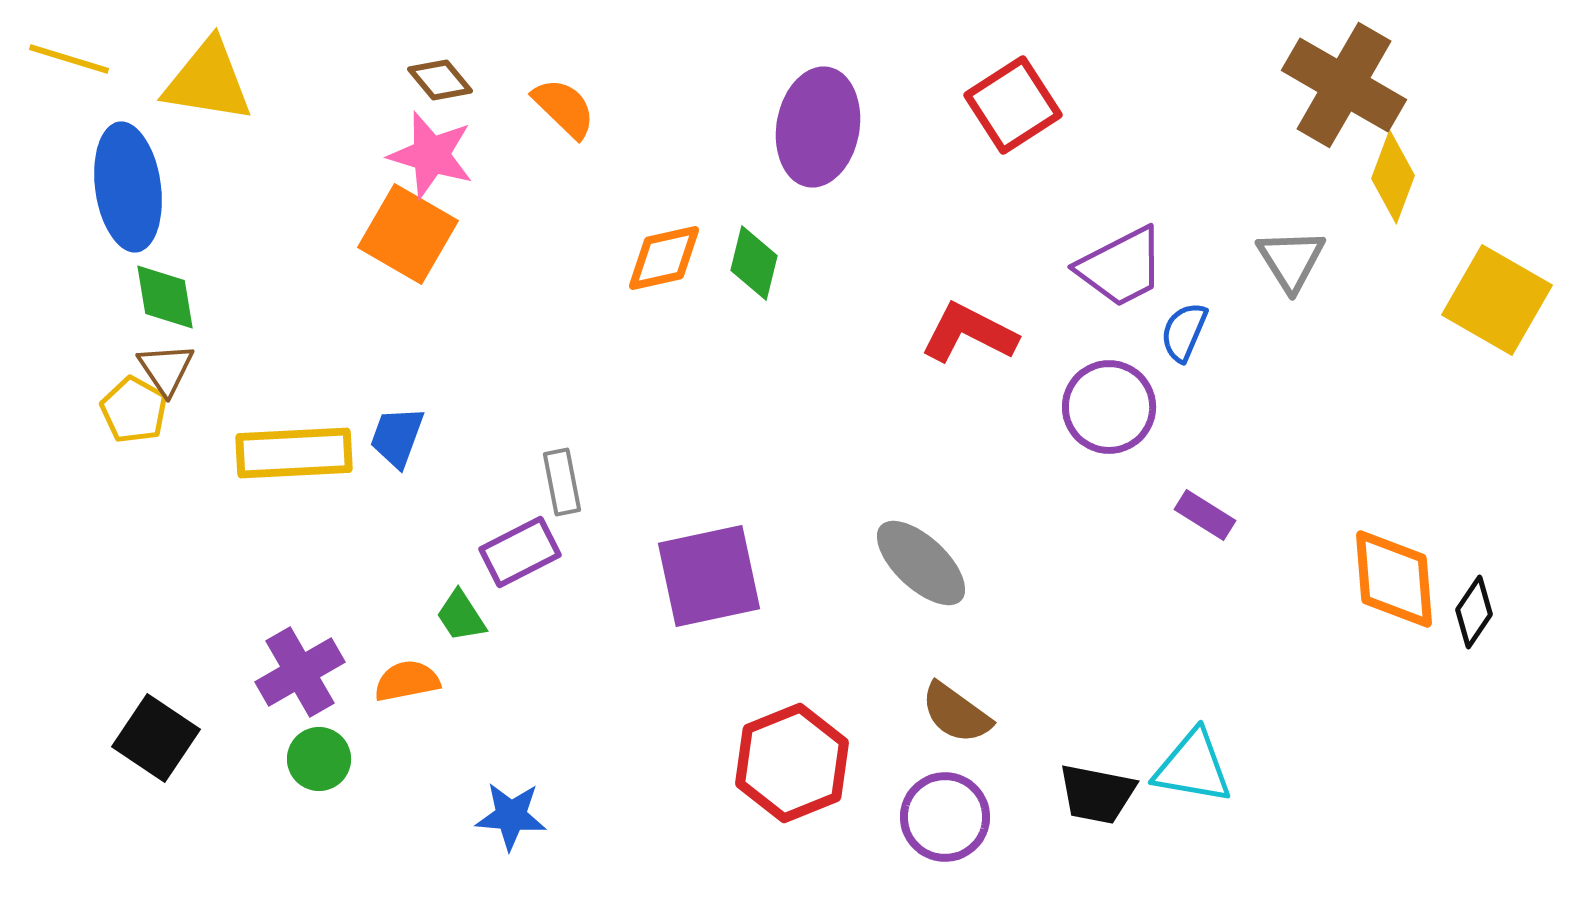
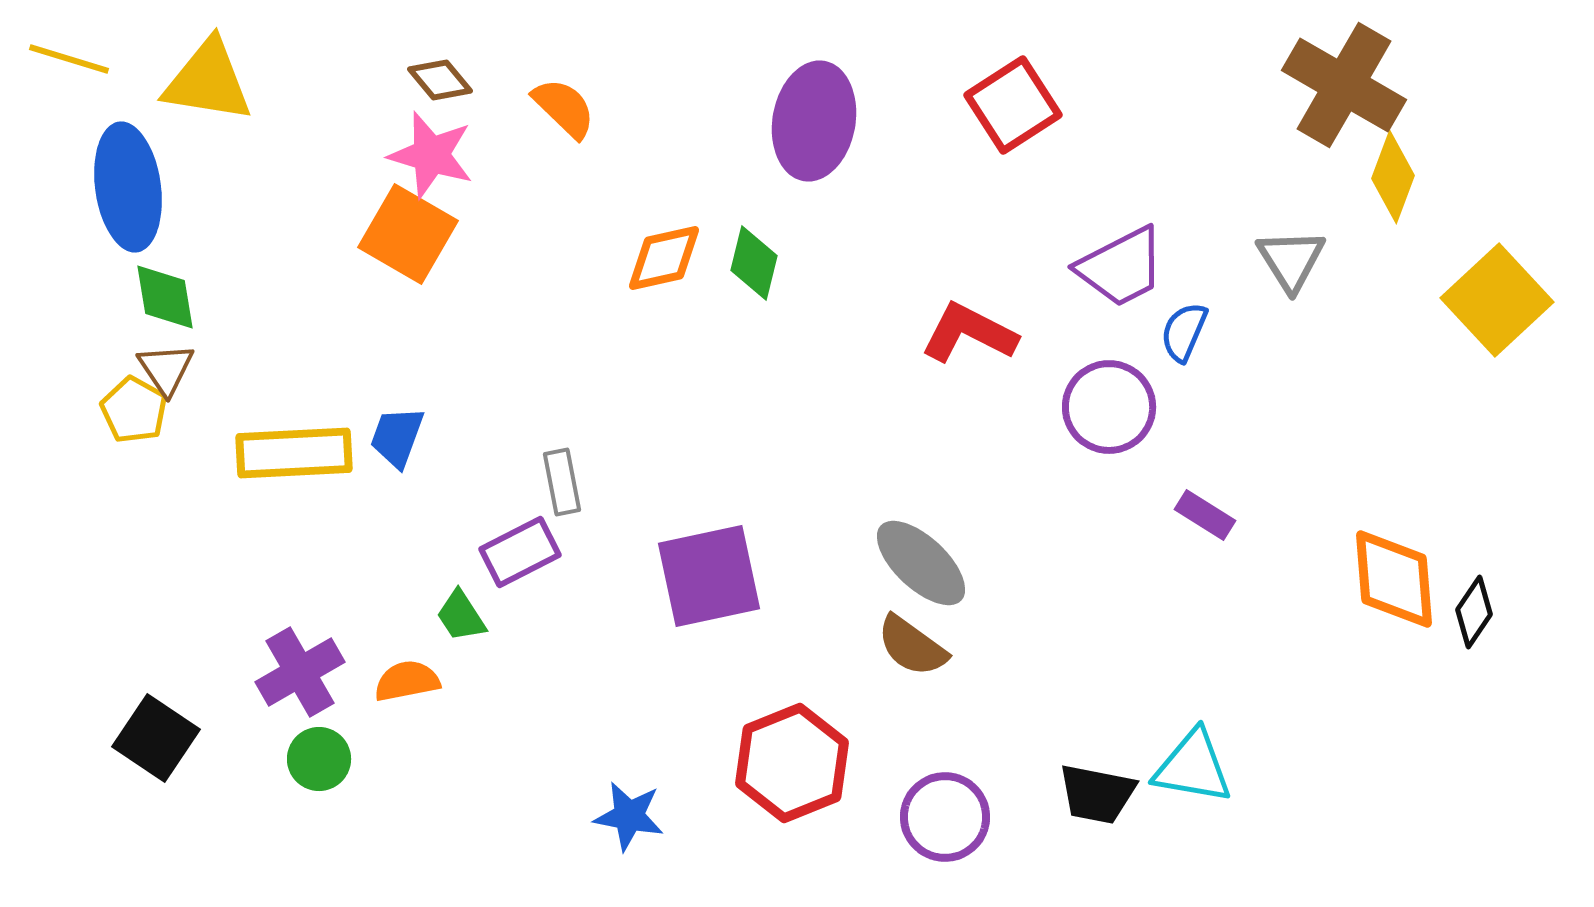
purple ellipse at (818, 127): moved 4 px left, 6 px up
yellow square at (1497, 300): rotated 17 degrees clockwise
brown semicircle at (956, 713): moved 44 px left, 67 px up
blue star at (511, 816): moved 118 px right; rotated 6 degrees clockwise
